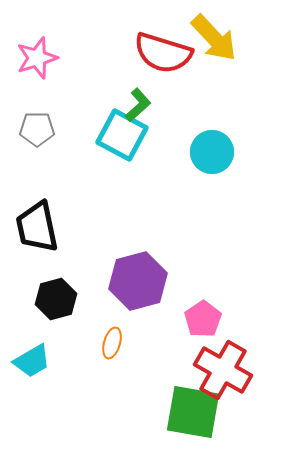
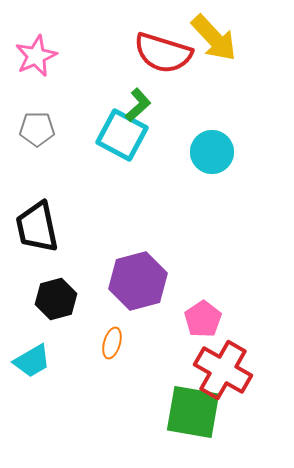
pink star: moved 1 px left, 2 px up; rotated 6 degrees counterclockwise
